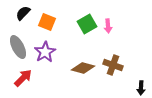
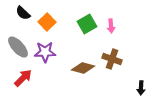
black semicircle: rotated 91 degrees counterclockwise
orange square: rotated 24 degrees clockwise
pink arrow: moved 3 px right
gray ellipse: rotated 15 degrees counterclockwise
purple star: rotated 30 degrees clockwise
brown cross: moved 1 px left, 6 px up
